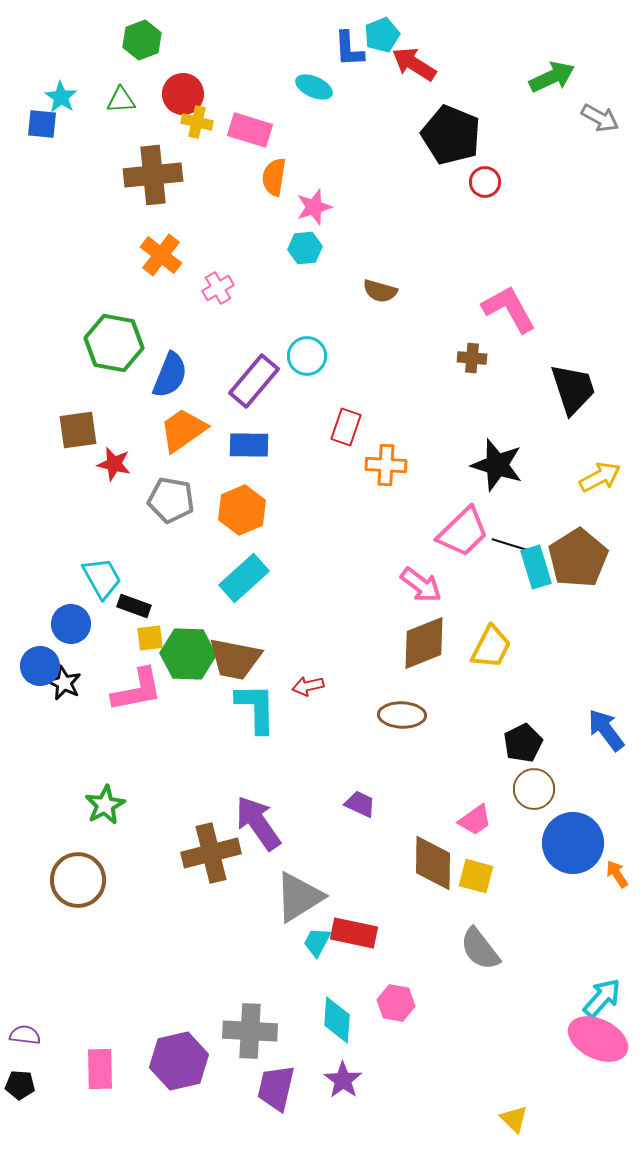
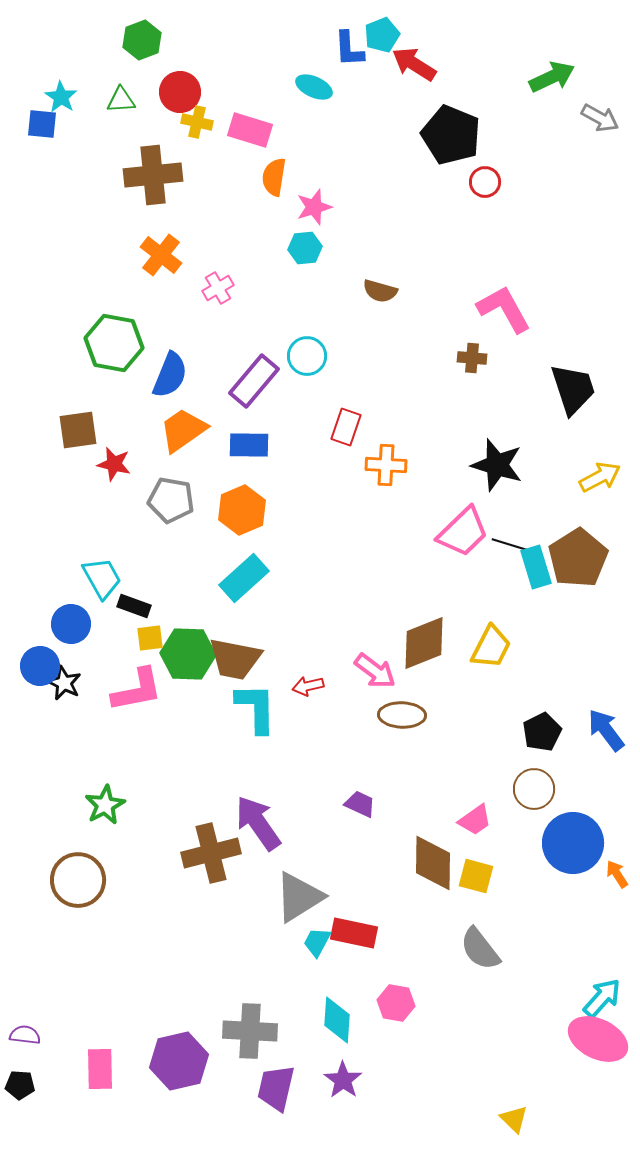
red circle at (183, 94): moved 3 px left, 2 px up
pink L-shape at (509, 309): moved 5 px left
pink arrow at (421, 585): moved 46 px left, 86 px down
black pentagon at (523, 743): moved 19 px right, 11 px up
